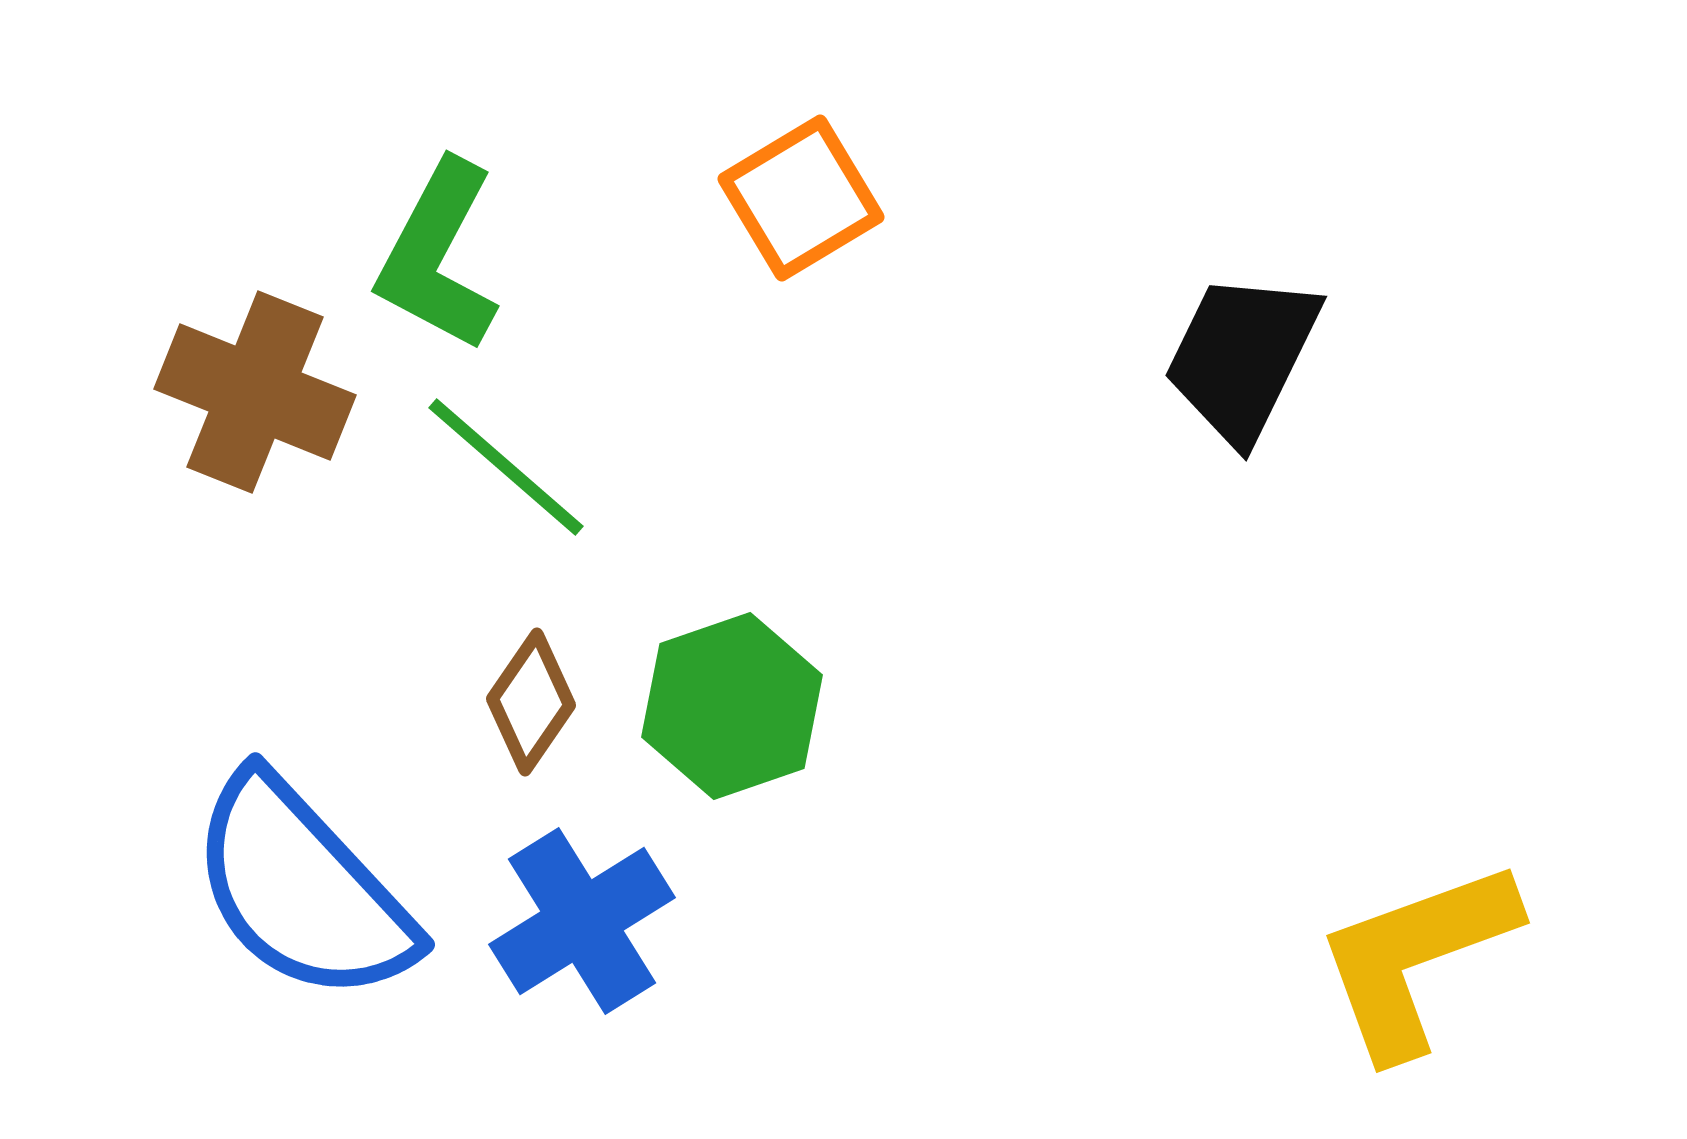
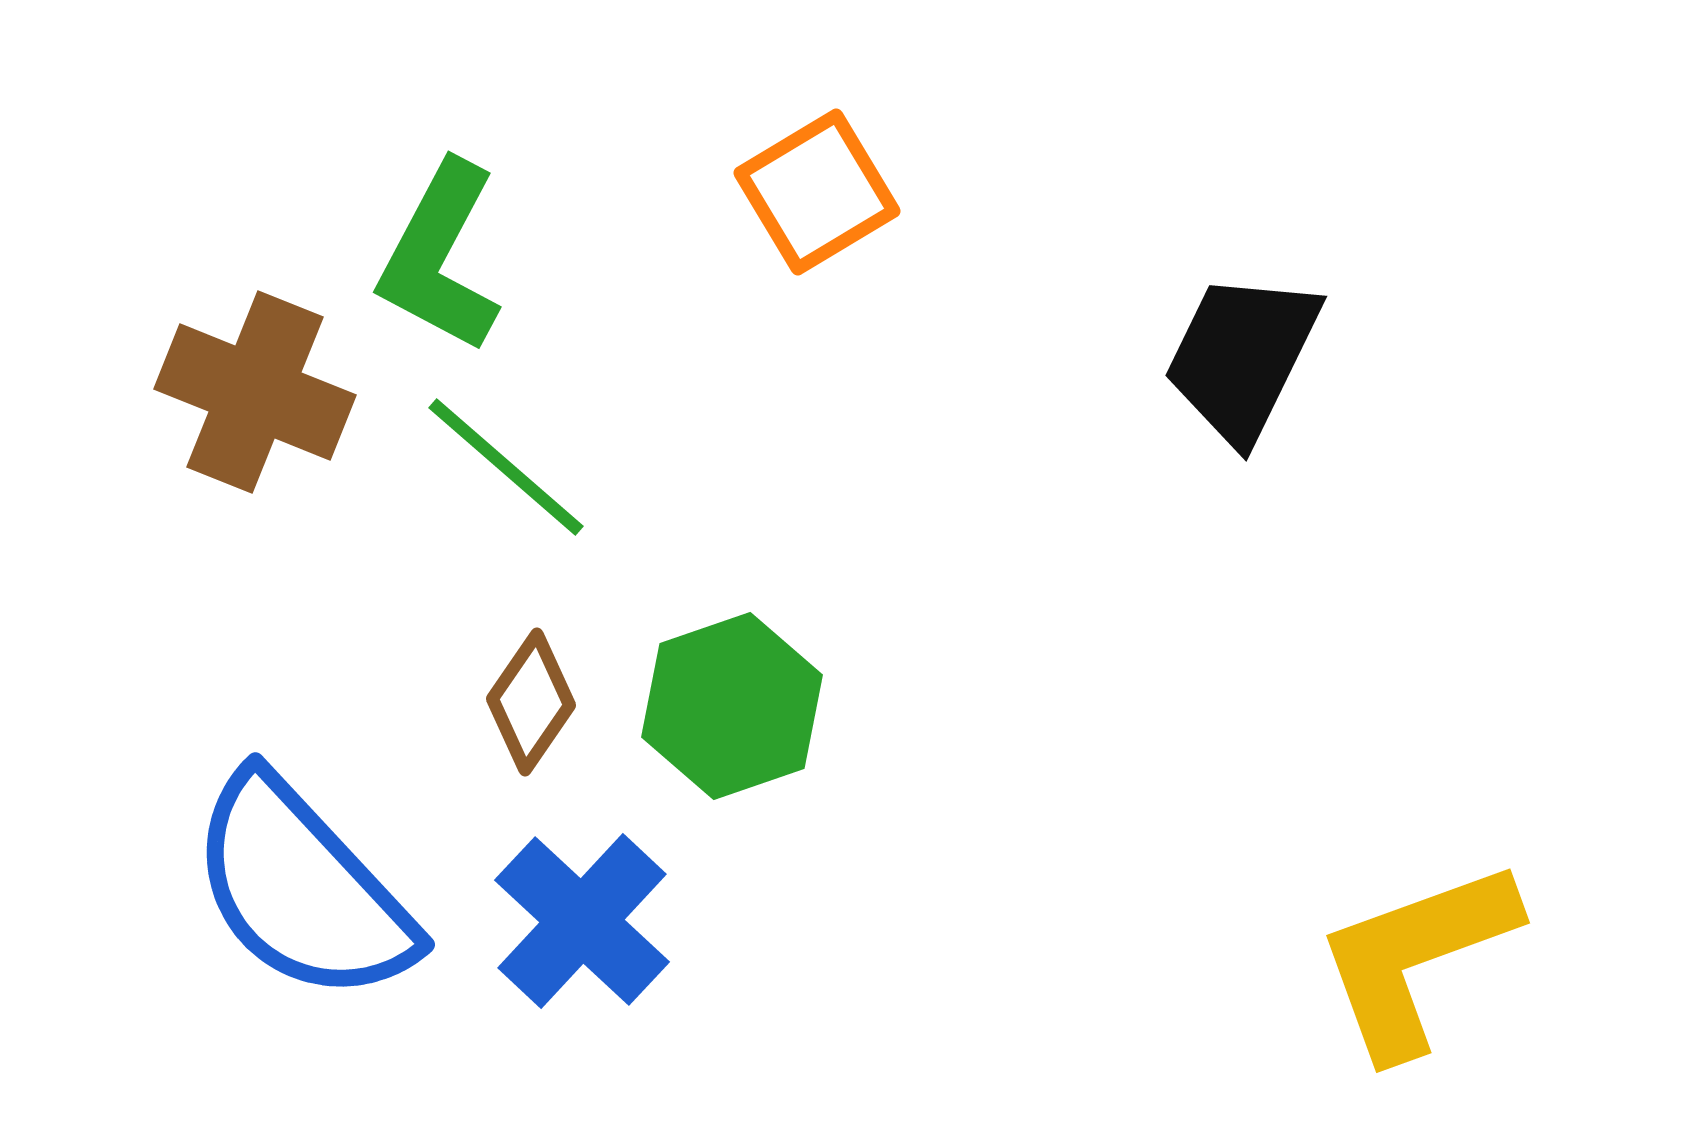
orange square: moved 16 px right, 6 px up
green L-shape: moved 2 px right, 1 px down
blue cross: rotated 15 degrees counterclockwise
